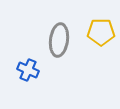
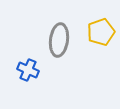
yellow pentagon: rotated 20 degrees counterclockwise
